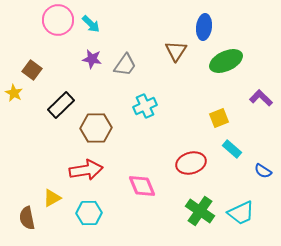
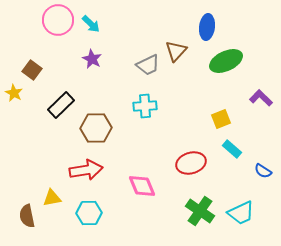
blue ellipse: moved 3 px right
brown triangle: rotated 10 degrees clockwise
purple star: rotated 18 degrees clockwise
gray trapezoid: moved 23 px right; rotated 30 degrees clockwise
cyan cross: rotated 20 degrees clockwise
yellow square: moved 2 px right, 1 px down
yellow triangle: rotated 18 degrees clockwise
brown semicircle: moved 2 px up
